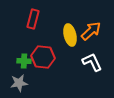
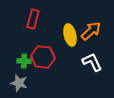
gray star: rotated 24 degrees clockwise
